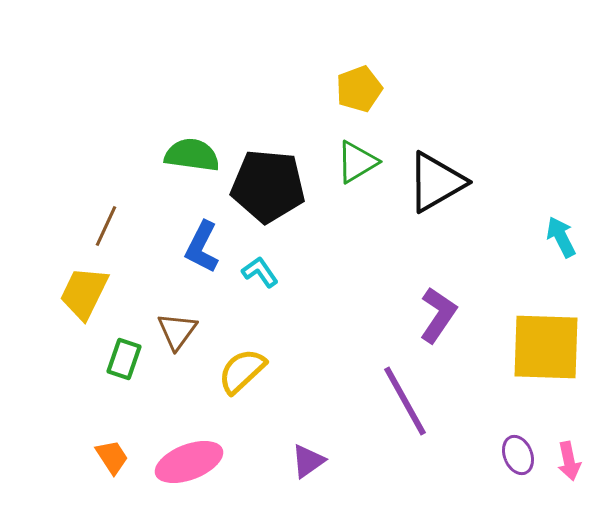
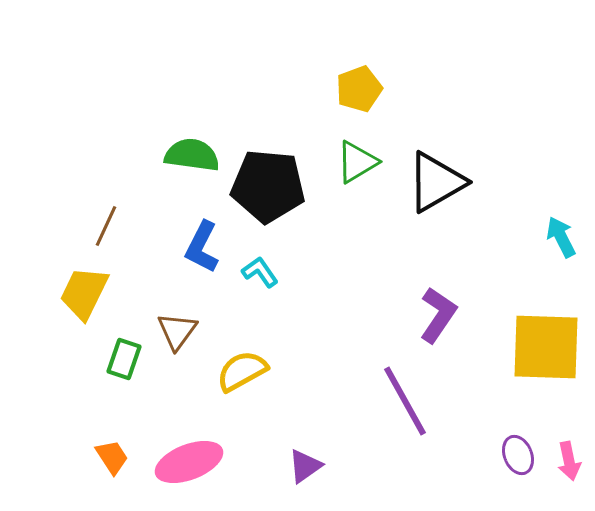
yellow semicircle: rotated 14 degrees clockwise
purple triangle: moved 3 px left, 5 px down
